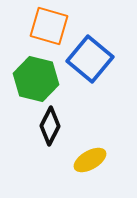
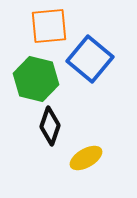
orange square: rotated 21 degrees counterclockwise
black diamond: rotated 9 degrees counterclockwise
yellow ellipse: moved 4 px left, 2 px up
